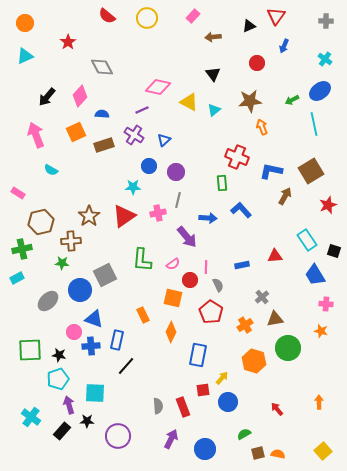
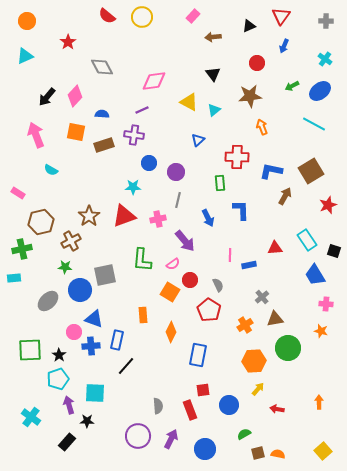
red triangle at (276, 16): moved 5 px right
yellow circle at (147, 18): moved 5 px left, 1 px up
orange circle at (25, 23): moved 2 px right, 2 px up
pink diamond at (158, 87): moved 4 px left, 6 px up; rotated 20 degrees counterclockwise
pink diamond at (80, 96): moved 5 px left
green arrow at (292, 100): moved 14 px up
brown star at (250, 101): moved 5 px up
cyan line at (314, 124): rotated 50 degrees counterclockwise
orange square at (76, 132): rotated 36 degrees clockwise
purple cross at (134, 135): rotated 24 degrees counterclockwise
blue triangle at (164, 140): moved 34 px right
red cross at (237, 157): rotated 20 degrees counterclockwise
blue circle at (149, 166): moved 3 px up
green rectangle at (222, 183): moved 2 px left
blue L-shape at (241, 210): rotated 40 degrees clockwise
pink cross at (158, 213): moved 6 px down
red triangle at (124, 216): rotated 15 degrees clockwise
blue arrow at (208, 218): rotated 60 degrees clockwise
purple arrow at (187, 237): moved 2 px left, 4 px down
brown cross at (71, 241): rotated 24 degrees counterclockwise
red triangle at (275, 256): moved 8 px up
green star at (62, 263): moved 3 px right, 4 px down
blue rectangle at (242, 265): moved 7 px right
pink line at (206, 267): moved 24 px right, 12 px up
gray square at (105, 275): rotated 15 degrees clockwise
cyan rectangle at (17, 278): moved 3 px left; rotated 24 degrees clockwise
orange square at (173, 298): moved 3 px left, 6 px up; rotated 18 degrees clockwise
red pentagon at (211, 312): moved 2 px left, 2 px up
orange rectangle at (143, 315): rotated 21 degrees clockwise
black star at (59, 355): rotated 24 degrees clockwise
orange hexagon at (254, 361): rotated 20 degrees counterclockwise
yellow arrow at (222, 378): moved 36 px right, 11 px down
blue circle at (228, 402): moved 1 px right, 3 px down
red rectangle at (183, 407): moved 7 px right, 3 px down
red arrow at (277, 409): rotated 40 degrees counterclockwise
black rectangle at (62, 431): moved 5 px right, 11 px down
purple circle at (118, 436): moved 20 px right
